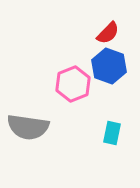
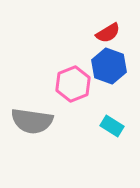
red semicircle: rotated 15 degrees clockwise
gray semicircle: moved 4 px right, 6 px up
cyan rectangle: moved 7 px up; rotated 70 degrees counterclockwise
